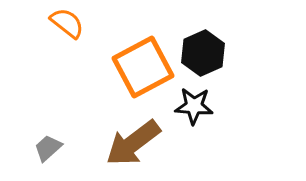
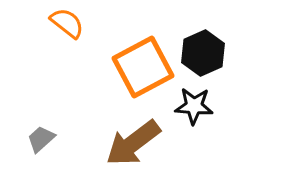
gray trapezoid: moved 7 px left, 9 px up
